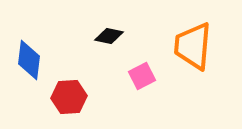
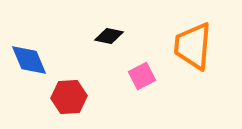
blue diamond: rotated 30 degrees counterclockwise
